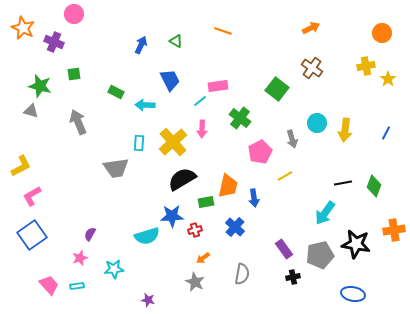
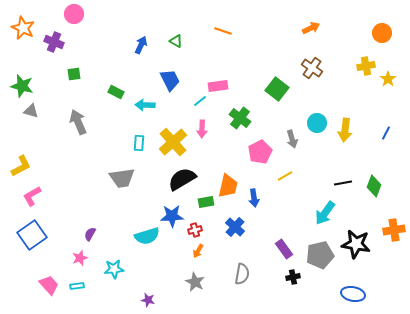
green star at (40, 86): moved 18 px left
gray trapezoid at (116, 168): moved 6 px right, 10 px down
orange arrow at (203, 258): moved 5 px left, 7 px up; rotated 24 degrees counterclockwise
